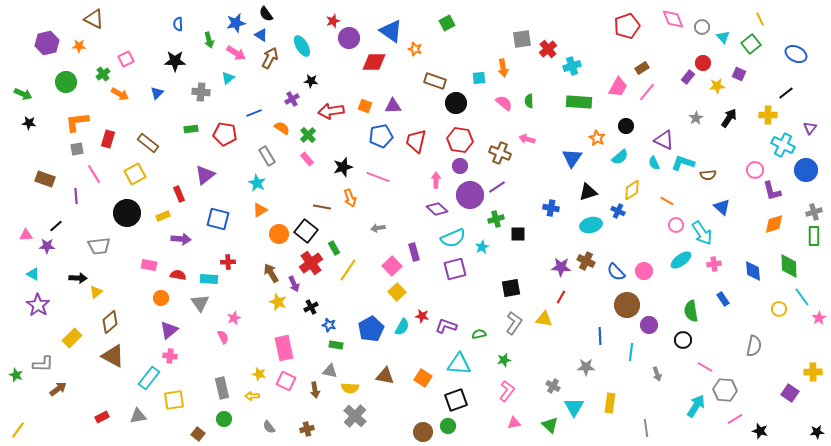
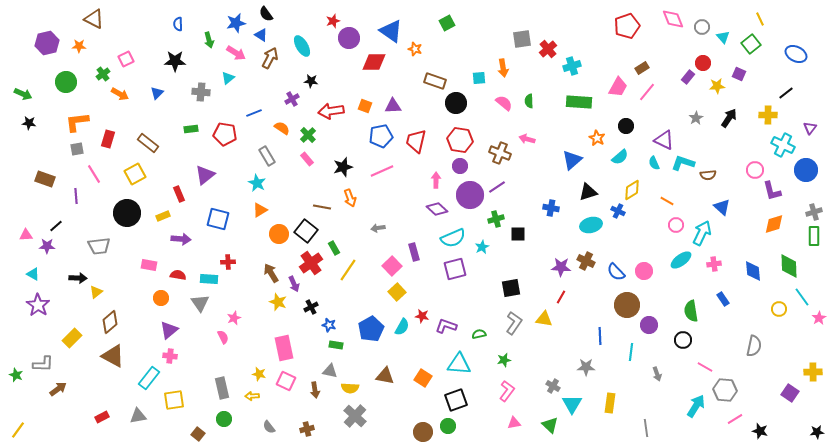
blue triangle at (572, 158): moved 2 px down; rotated 15 degrees clockwise
pink line at (378, 177): moved 4 px right, 6 px up; rotated 45 degrees counterclockwise
cyan arrow at (702, 233): rotated 120 degrees counterclockwise
cyan triangle at (574, 407): moved 2 px left, 3 px up
